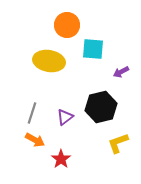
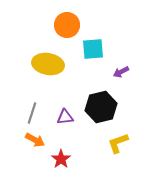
cyan square: rotated 10 degrees counterclockwise
yellow ellipse: moved 1 px left, 3 px down
purple triangle: rotated 30 degrees clockwise
